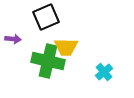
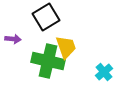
black square: rotated 8 degrees counterclockwise
yellow trapezoid: rotated 110 degrees counterclockwise
